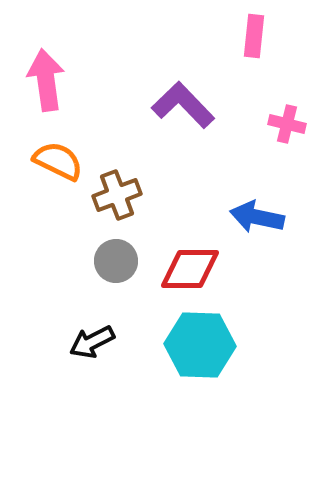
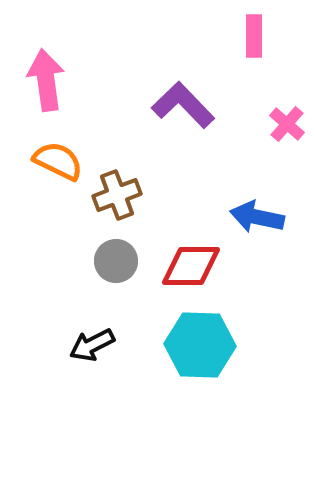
pink rectangle: rotated 6 degrees counterclockwise
pink cross: rotated 27 degrees clockwise
red diamond: moved 1 px right, 3 px up
black arrow: moved 3 px down
